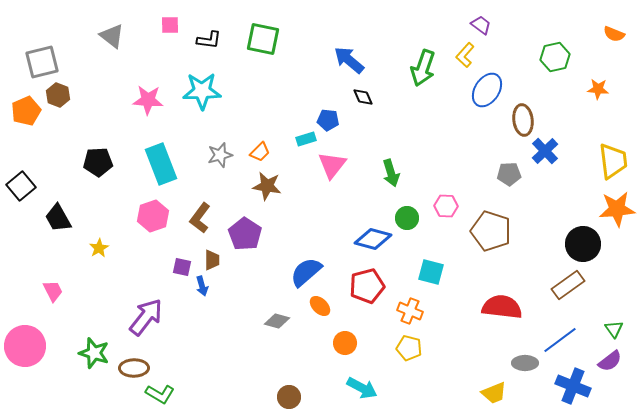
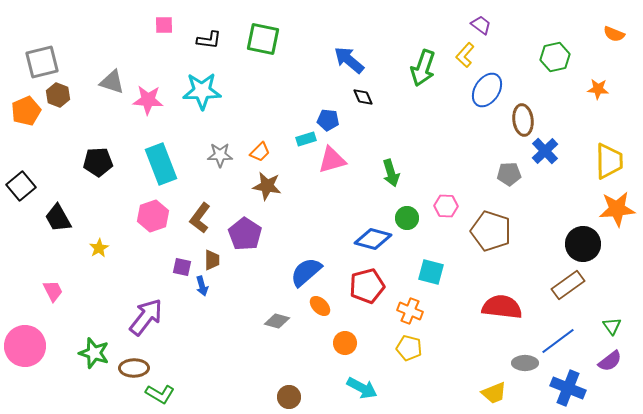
pink square at (170, 25): moved 6 px left
gray triangle at (112, 36): moved 46 px down; rotated 20 degrees counterclockwise
gray star at (220, 155): rotated 15 degrees clockwise
yellow trapezoid at (613, 161): moved 4 px left; rotated 6 degrees clockwise
pink triangle at (332, 165): moved 5 px up; rotated 36 degrees clockwise
green triangle at (614, 329): moved 2 px left, 3 px up
blue line at (560, 340): moved 2 px left, 1 px down
blue cross at (573, 386): moved 5 px left, 2 px down
